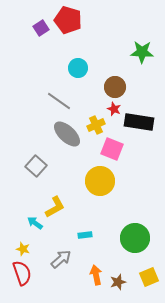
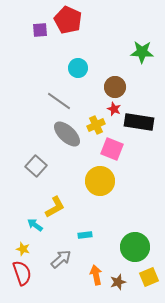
red pentagon: rotated 8 degrees clockwise
purple square: moved 1 px left, 2 px down; rotated 28 degrees clockwise
cyan arrow: moved 2 px down
green circle: moved 9 px down
